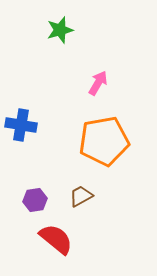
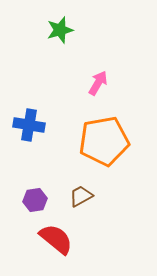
blue cross: moved 8 px right
